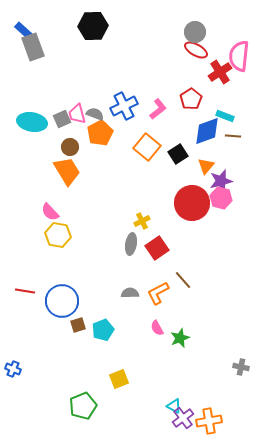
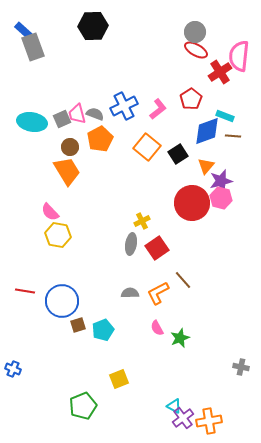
orange pentagon at (100, 133): moved 6 px down
